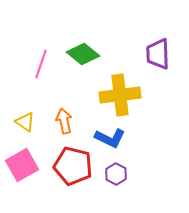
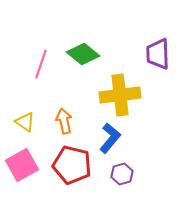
blue L-shape: rotated 76 degrees counterclockwise
red pentagon: moved 1 px left, 1 px up
purple hexagon: moved 6 px right; rotated 15 degrees clockwise
